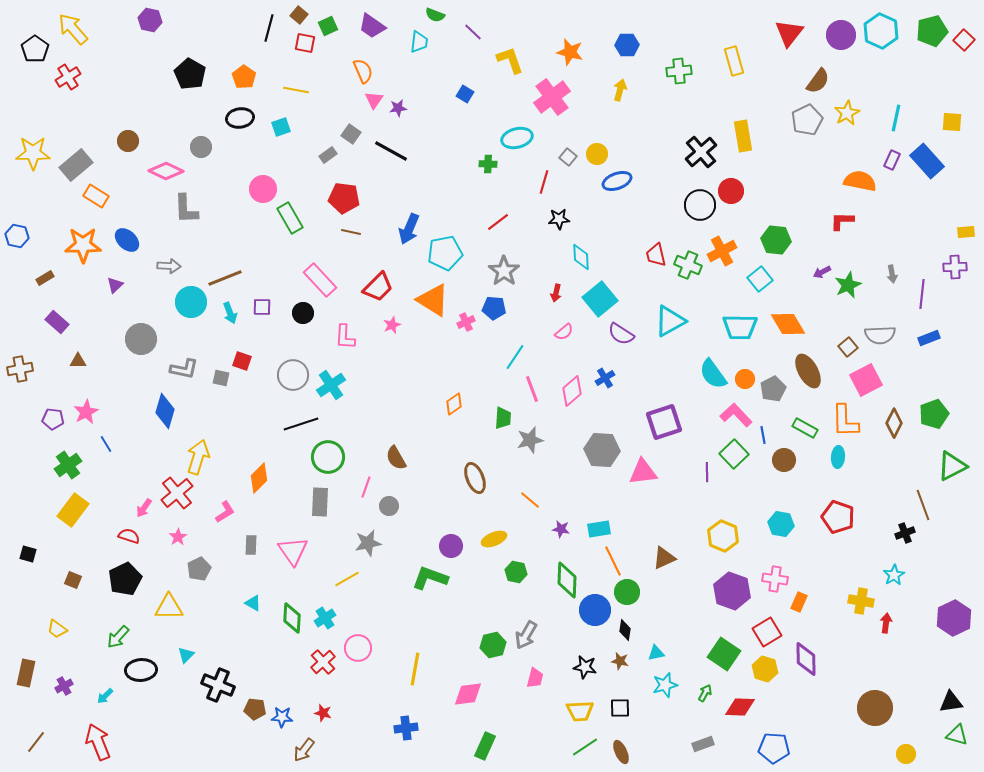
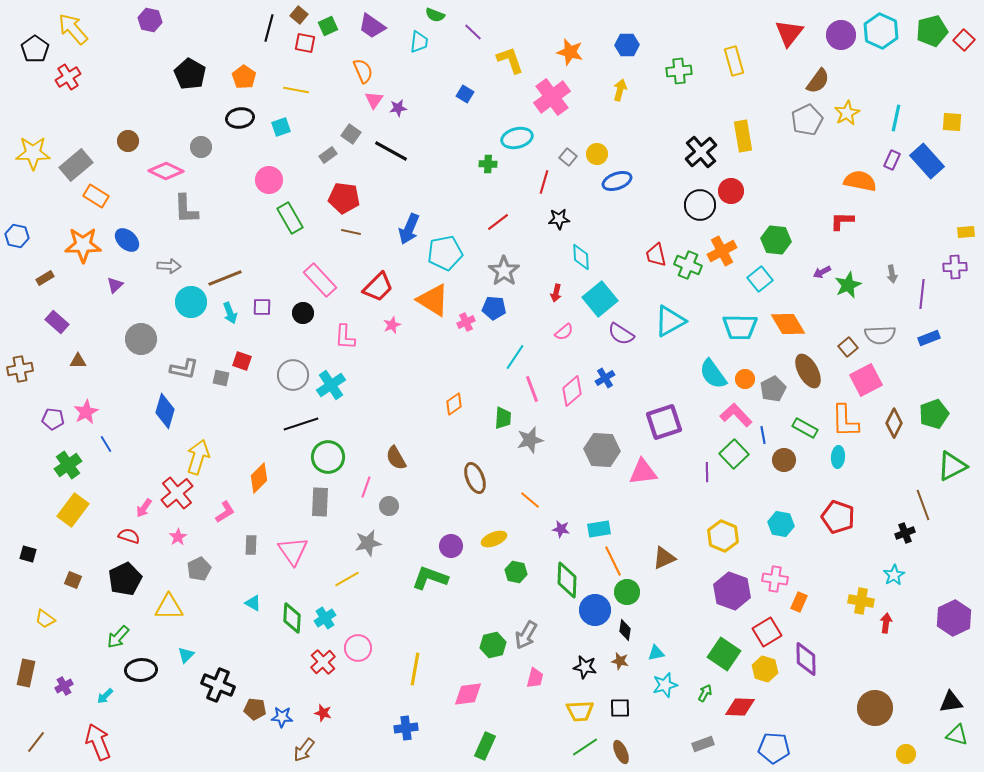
pink circle at (263, 189): moved 6 px right, 9 px up
yellow trapezoid at (57, 629): moved 12 px left, 10 px up
